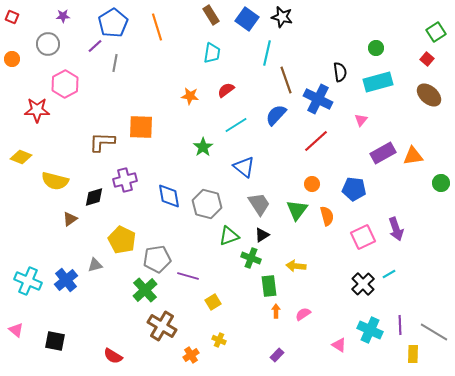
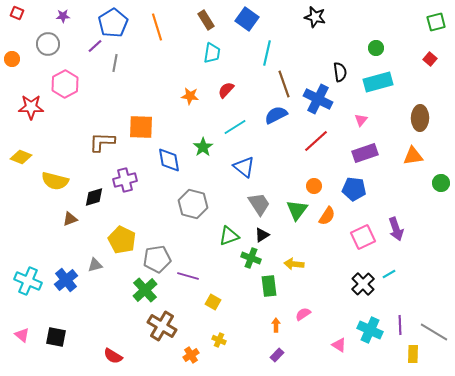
brown rectangle at (211, 15): moved 5 px left, 5 px down
red square at (12, 17): moved 5 px right, 4 px up
black star at (282, 17): moved 33 px right
green square at (436, 32): moved 10 px up; rotated 18 degrees clockwise
red square at (427, 59): moved 3 px right
brown line at (286, 80): moved 2 px left, 4 px down
red semicircle at (226, 90): rotated 12 degrees counterclockwise
brown ellipse at (429, 95): moved 9 px left, 23 px down; rotated 50 degrees clockwise
red star at (37, 110): moved 6 px left, 3 px up
blue semicircle at (276, 115): rotated 20 degrees clockwise
cyan line at (236, 125): moved 1 px left, 2 px down
purple rectangle at (383, 153): moved 18 px left; rotated 10 degrees clockwise
orange circle at (312, 184): moved 2 px right, 2 px down
blue diamond at (169, 196): moved 36 px up
gray hexagon at (207, 204): moved 14 px left
orange semicircle at (327, 216): rotated 48 degrees clockwise
brown triangle at (70, 219): rotated 14 degrees clockwise
yellow arrow at (296, 266): moved 2 px left, 2 px up
yellow square at (213, 302): rotated 28 degrees counterclockwise
orange arrow at (276, 311): moved 14 px down
pink triangle at (16, 330): moved 6 px right, 5 px down
black square at (55, 341): moved 1 px right, 4 px up
